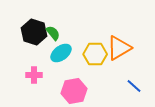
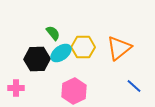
black hexagon: moved 3 px right, 27 px down; rotated 20 degrees counterclockwise
orange triangle: rotated 8 degrees counterclockwise
yellow hexagon: moved 12 px left, 7 px up
pink cross: moved 18 px left, 13 px down
pink hexagon: rotated 15 degrees counterclockwise
